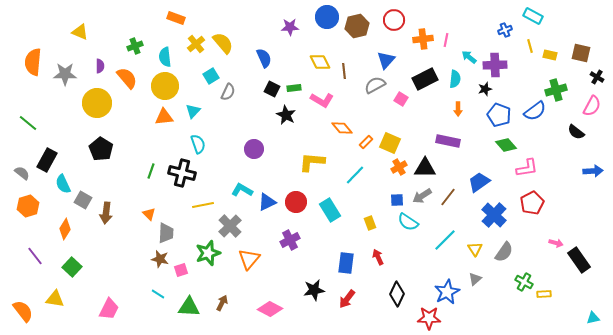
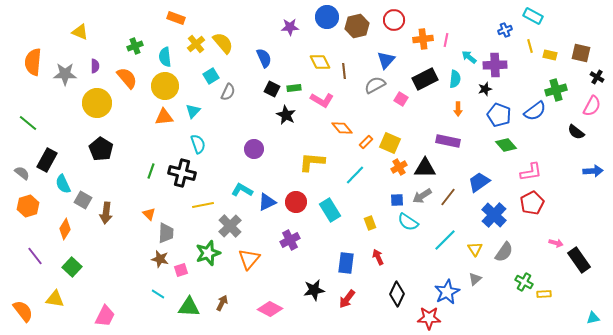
purple semicircle at (100, 66): moved 5 px left
pink L-shape at (527, 168): moved 4 px right, 4 px down
pink trapezoid at (109, 309): moved 4 px left, 7 px down
